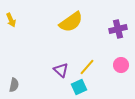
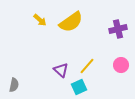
yellow arrow: moved 29 px right; rotated 24 degrees counterclockwise
yellow line: moved 1 px up
